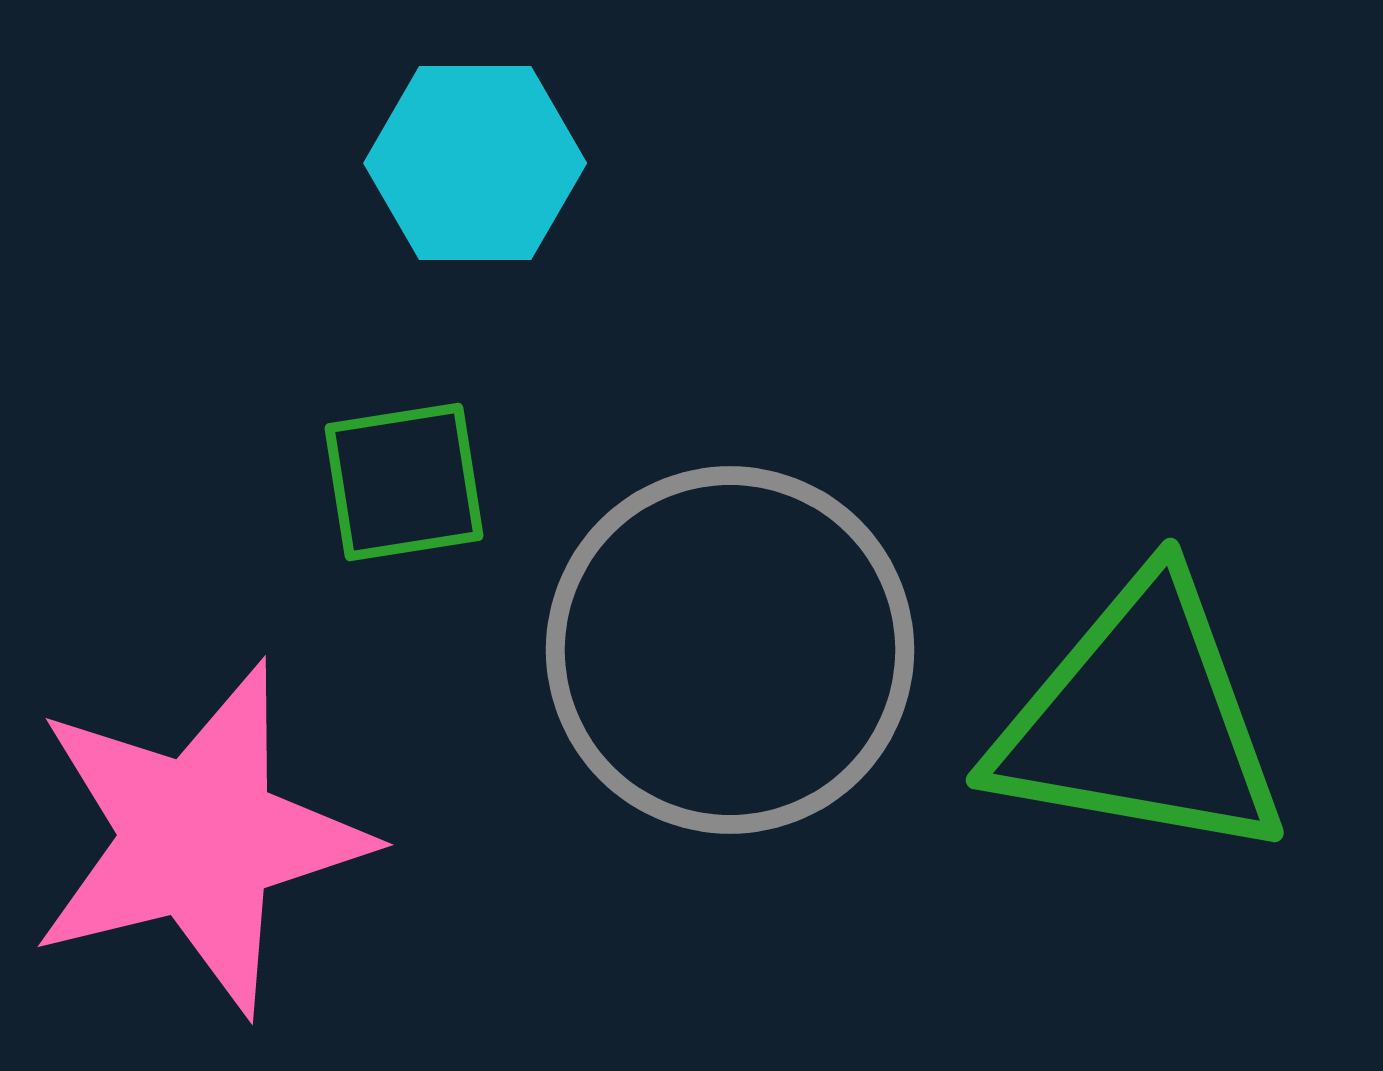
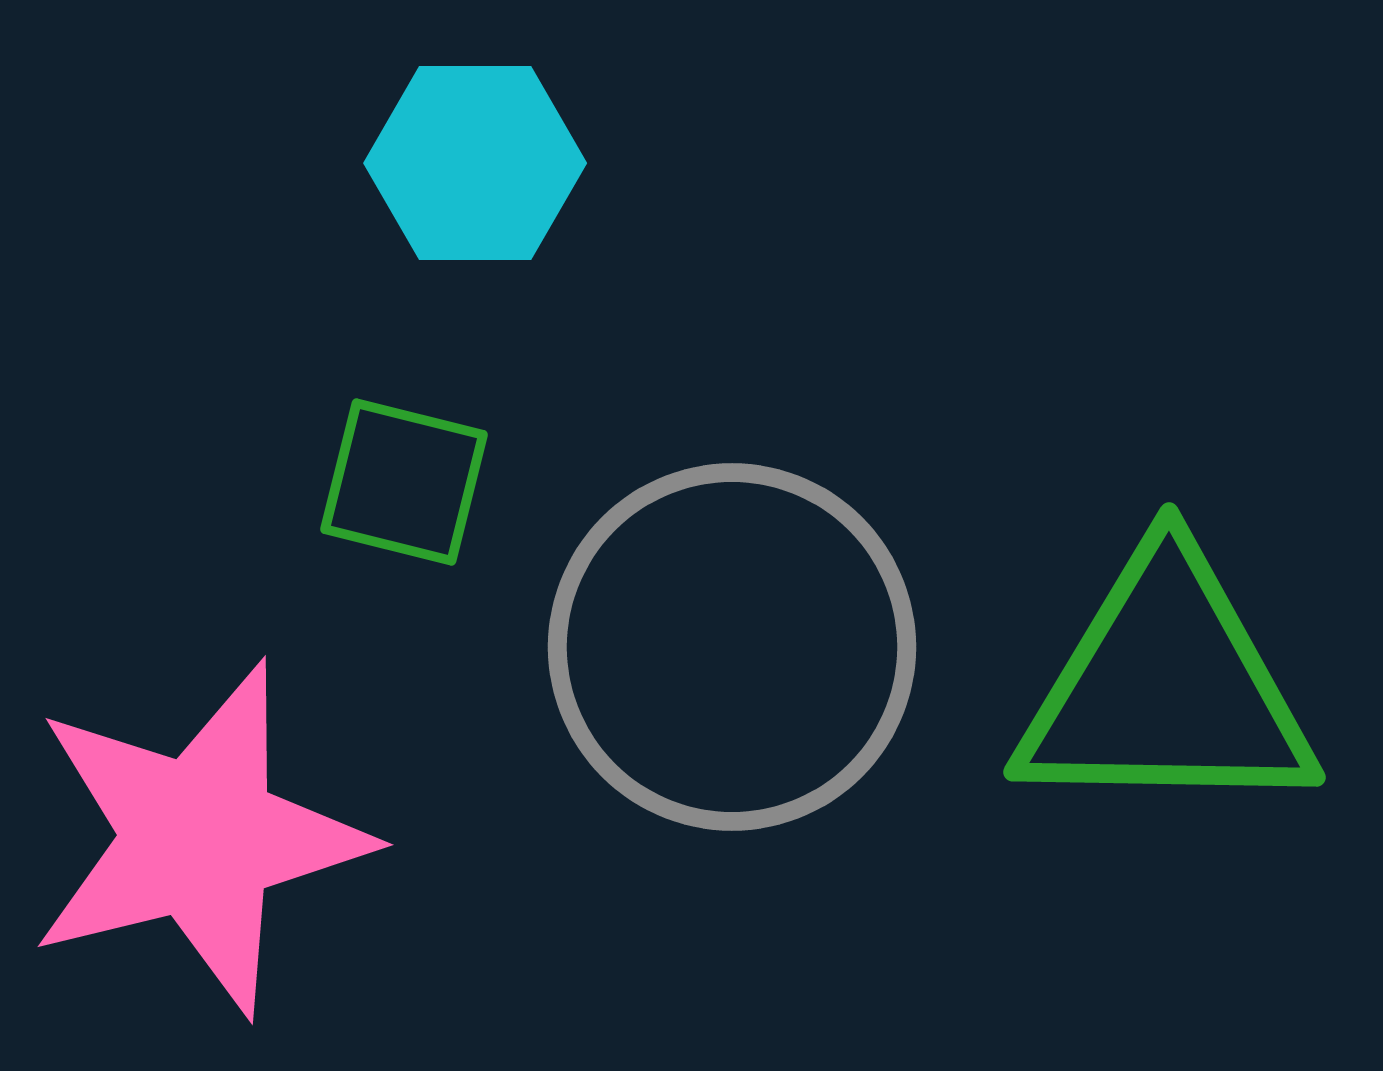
green square: rotated 23 degrees clockwise
gray circle: moved 2 px right, 3 px up
green triangle: moved 26 px right, 33 px up; rotated 9 degrees counterclockwise
